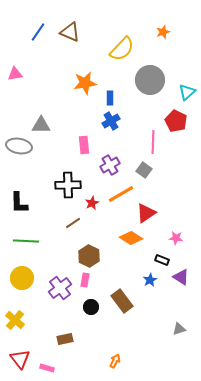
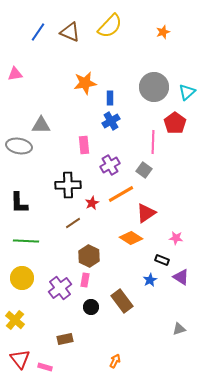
yellow semicircle at (122, 49): moved 12 px left, 23 px up
gray circle at (150, 80): moved 4 px right, 7 px down
red pentagon at (176, 121): moved 1 px left, 2 px down; rotated 10 degrees clockwise
pink rectangle at (47, 368): moved 2 px left, 1 px up
